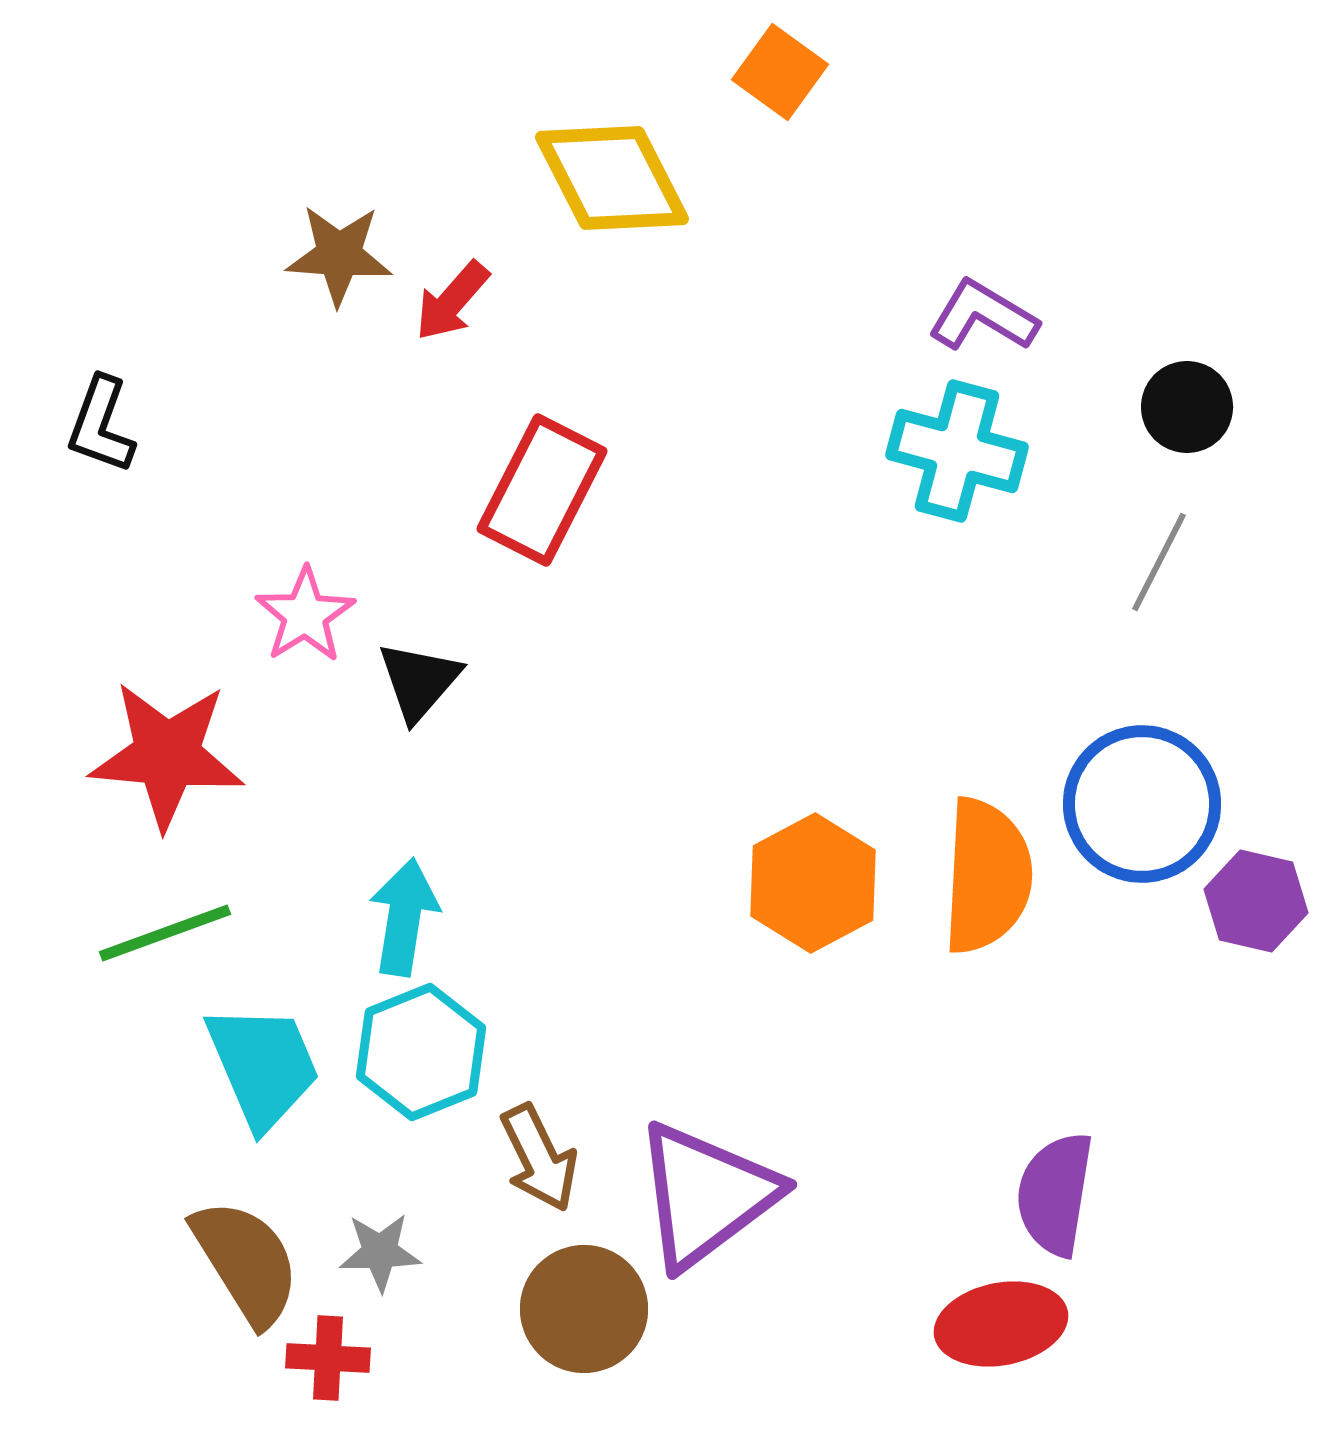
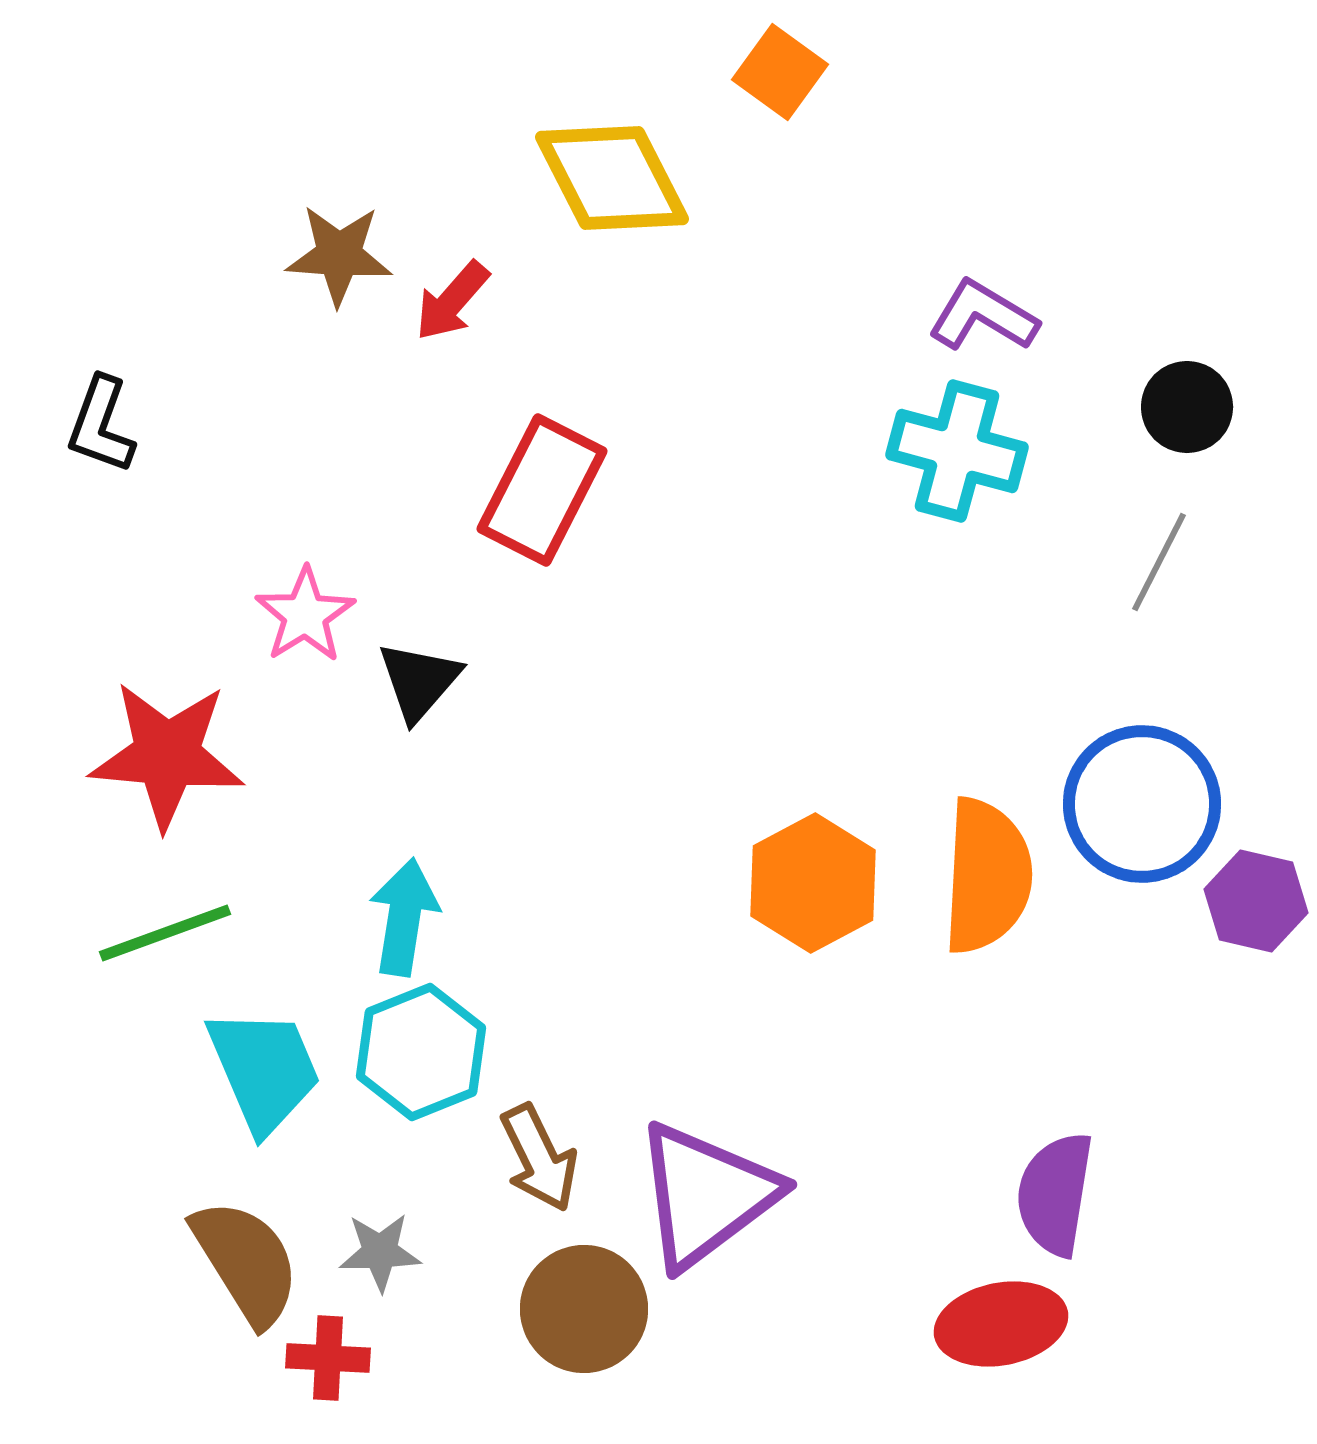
cyan trapezoid: moved 1 px right, 4 px down
